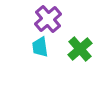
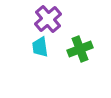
green cross: rotated 20 degrees clockwise
